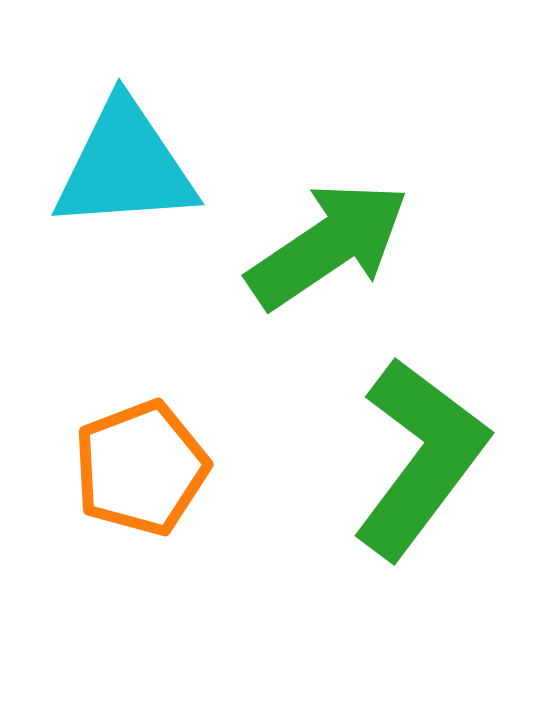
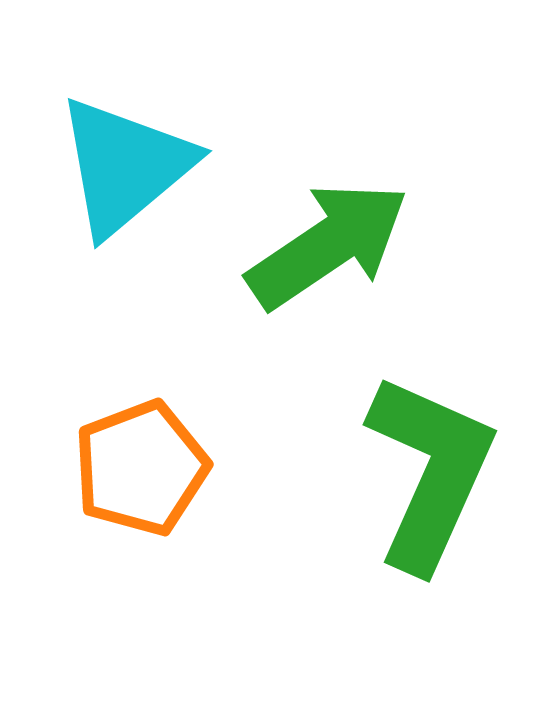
cyan triangle: rotated 36 degrees counterclockwise
green L-shape: moved 10 px right, 14 px down; rotated 13 degrees counterclockwise
